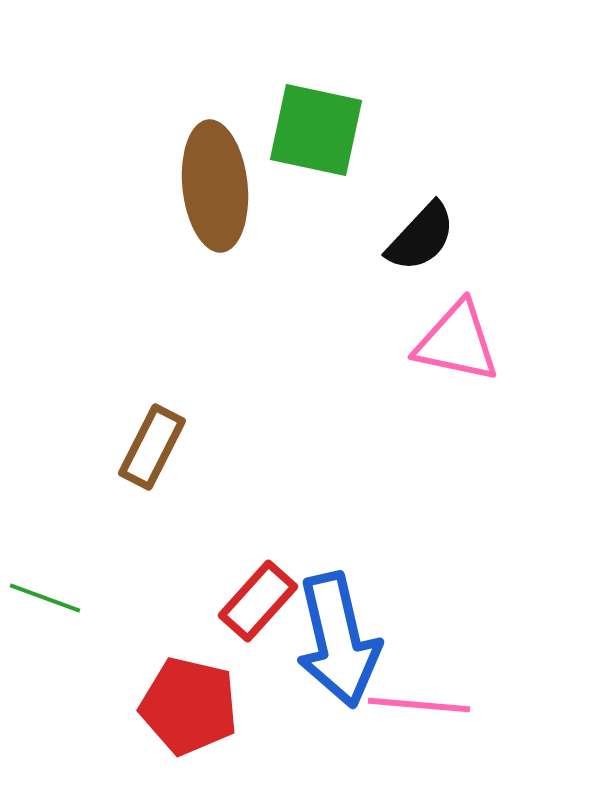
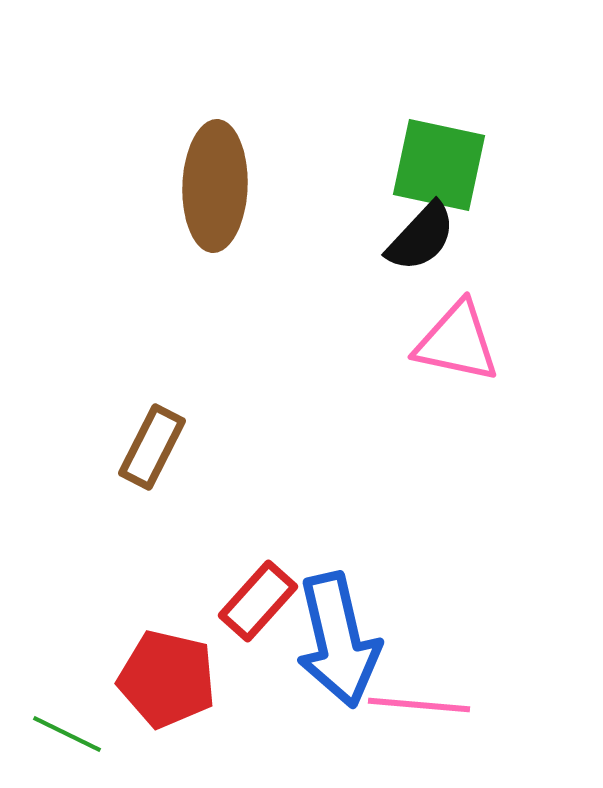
green square: moved 123 px right, 35 px down
brown ellipse: rotated 8 degrees clockwise
green line: moved 22 px right, 136 px down; rotated 6 degrees clockwise
red pentagon: moved 22 px left, 27 px up
